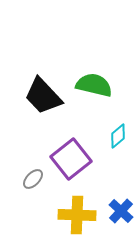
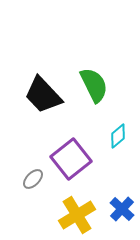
green semicircle: rotated 51 degrees clockwise
black trapezoid: moved 1 px up
blue cross: moved 1 px right, 2 px up
yellow cross: rotated 33 degrees counterclockwise
